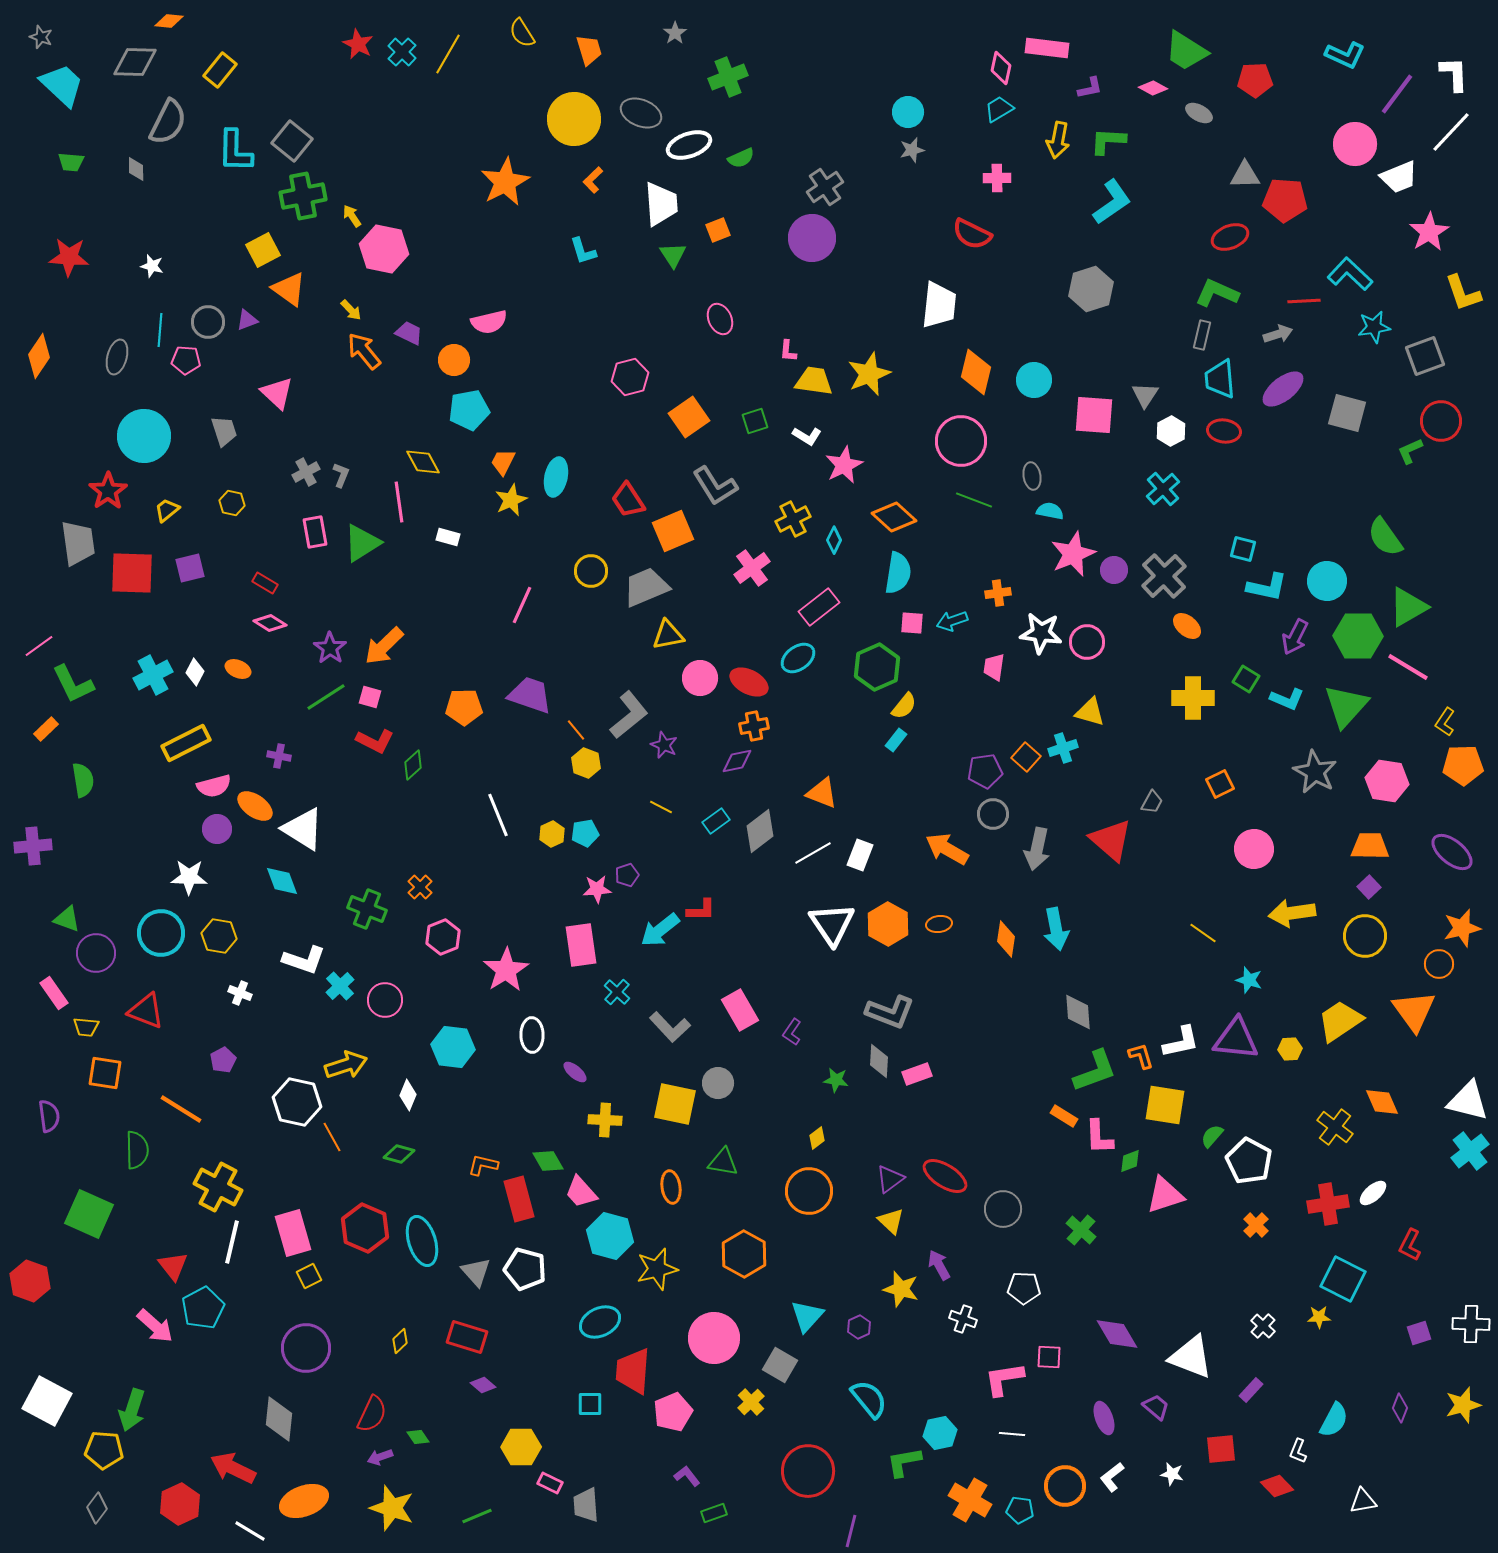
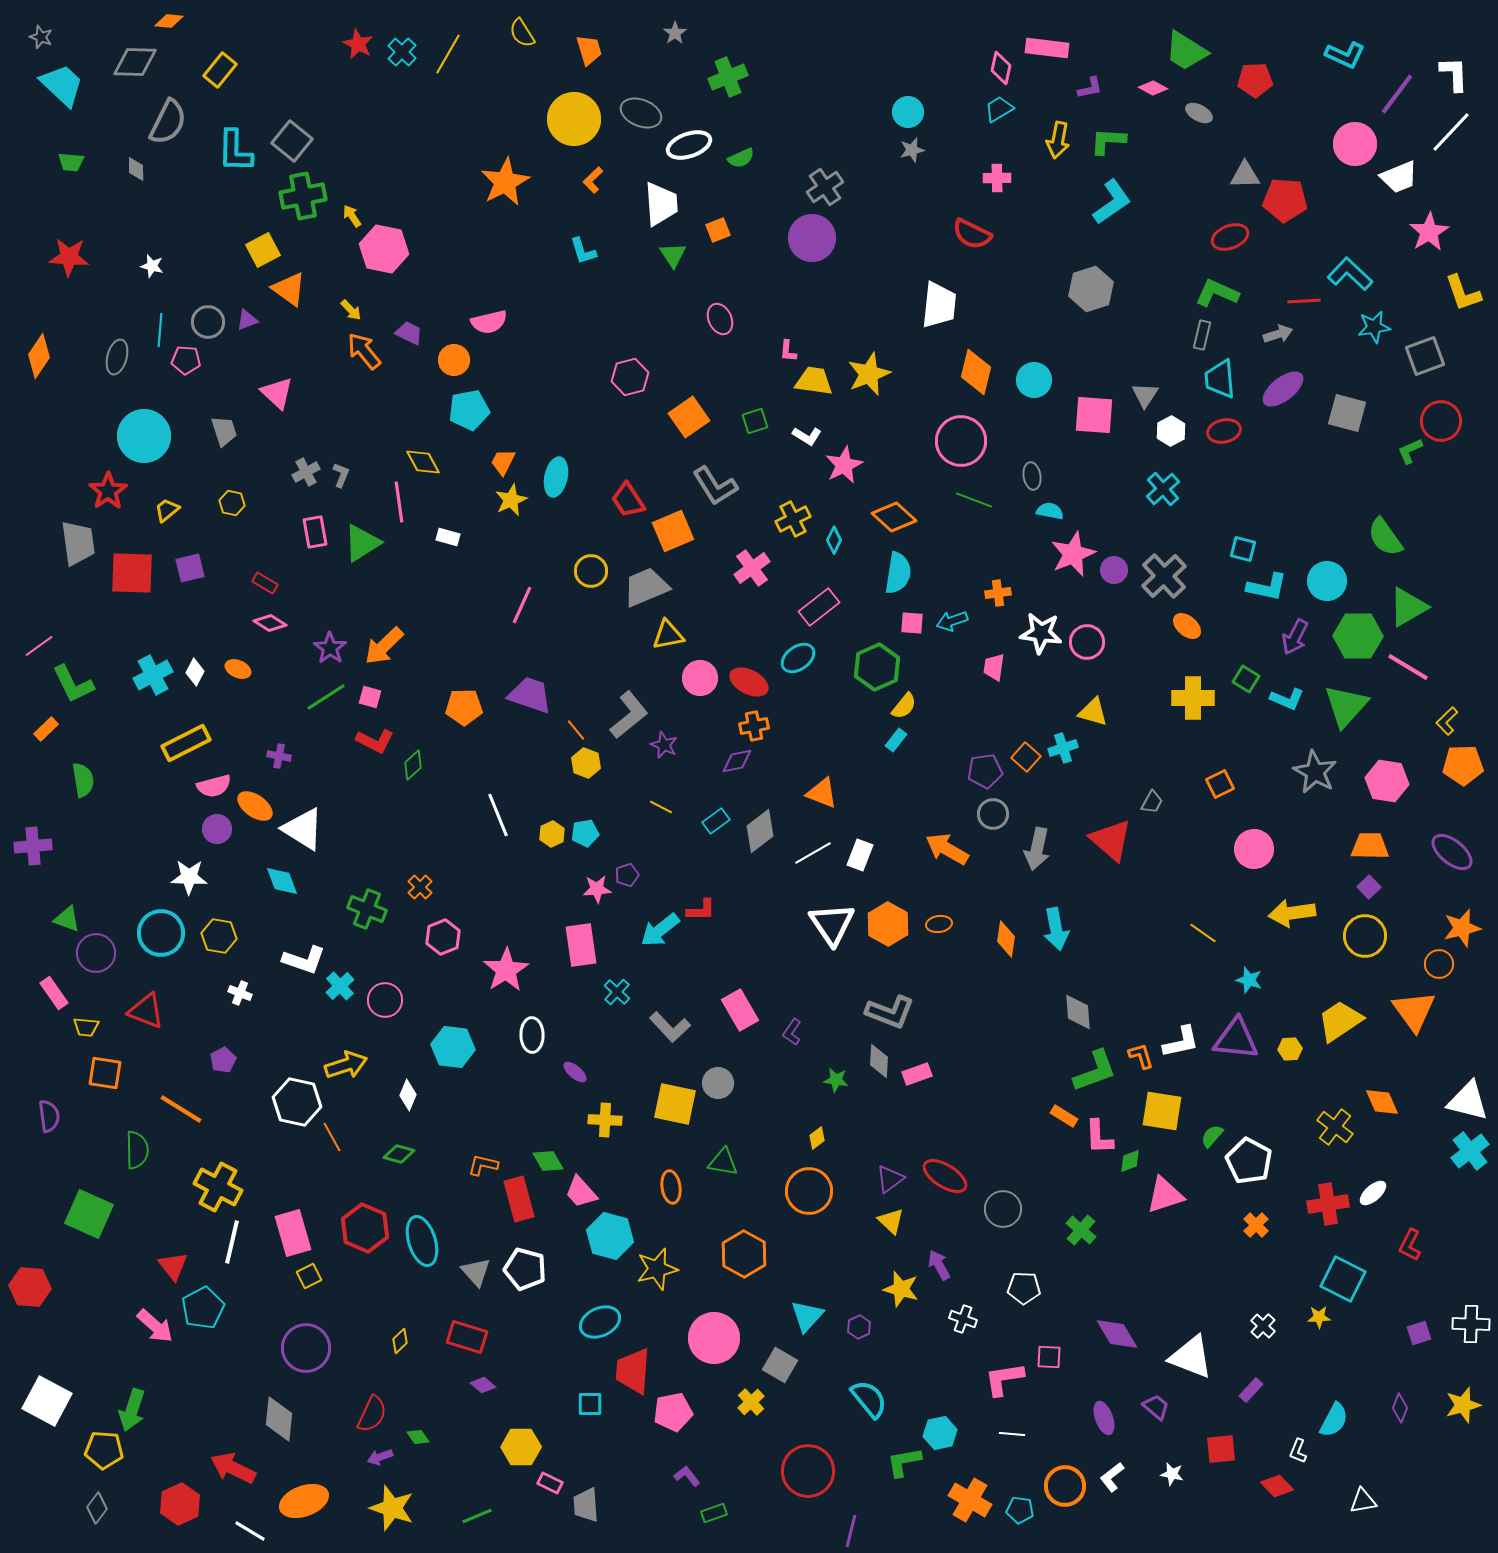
red ellipse at (1224, 431): rotated 20 degrees counterclockwise
yellow triangle at (1090, 712): moved 3 px right
yellow L-shape at (1445, 722): moved 2 px right, 1 px up; rotated 12 degrees clockwise
yellow square at (1165, 1105): moved 3 px left, 6 px down
red hexagon at (30, 1281): moved 6 px down; rotated 15 degrees counterclockwise
pink pentagon at (673, 1412): rotated 12 degrees clockwise
